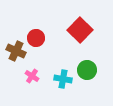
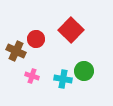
red square: moved 9 px left
red circle: moved 1 px down
green circle: moved 3 px left, 1 px down
pink cross: rotated 16 degrees counterclockwise
